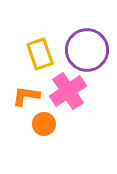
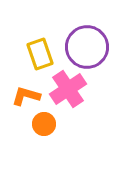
purple circle: moved 3 px up
pink cross: moved 2 px up
orange L-shape: rotated 8 degrees clockwise
